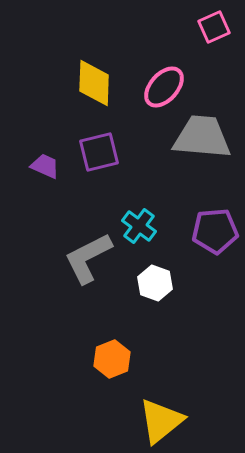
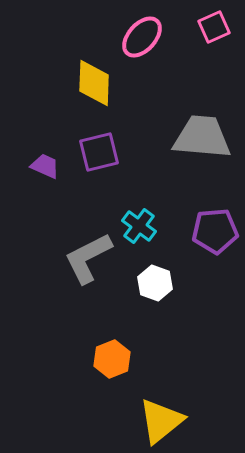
pink ellipse: moved 22 px left, 50 px up
